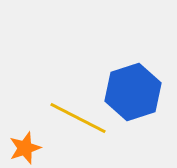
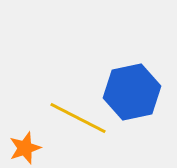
blue hexagon: moved 1 px left; rotated 6 degrees clockwise
